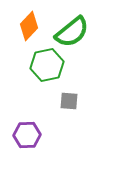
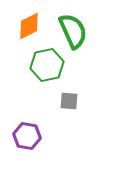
orange diamond: rotated 20 degrees clockwise
green semicircle: moved 1 px right, 1 px up; rotated 75 degrees counterclockwise
purple hexagon: moved 1 px down; rotated 12 degrees clockwise
